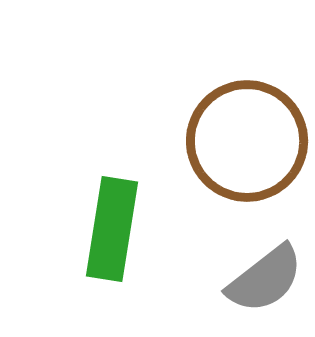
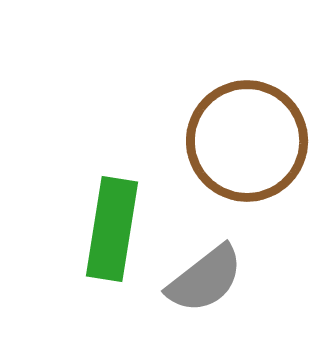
gray semicircle: moved 60 px left
